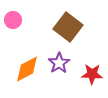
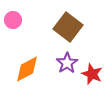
purple star: moved 8 px right
red star: rotated 20 degrees clockwise
